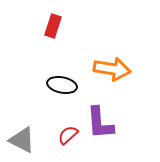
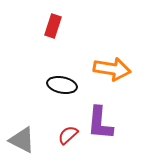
purple L-shape: rotated 9 degrees clockwise
